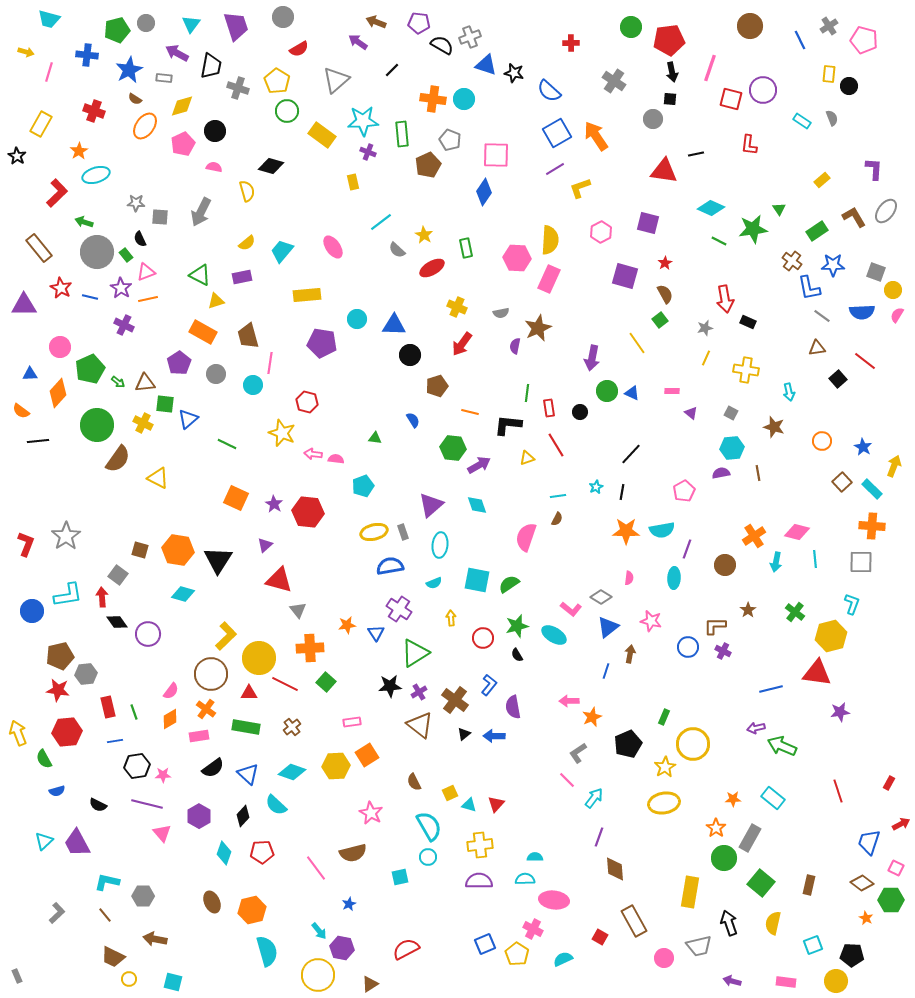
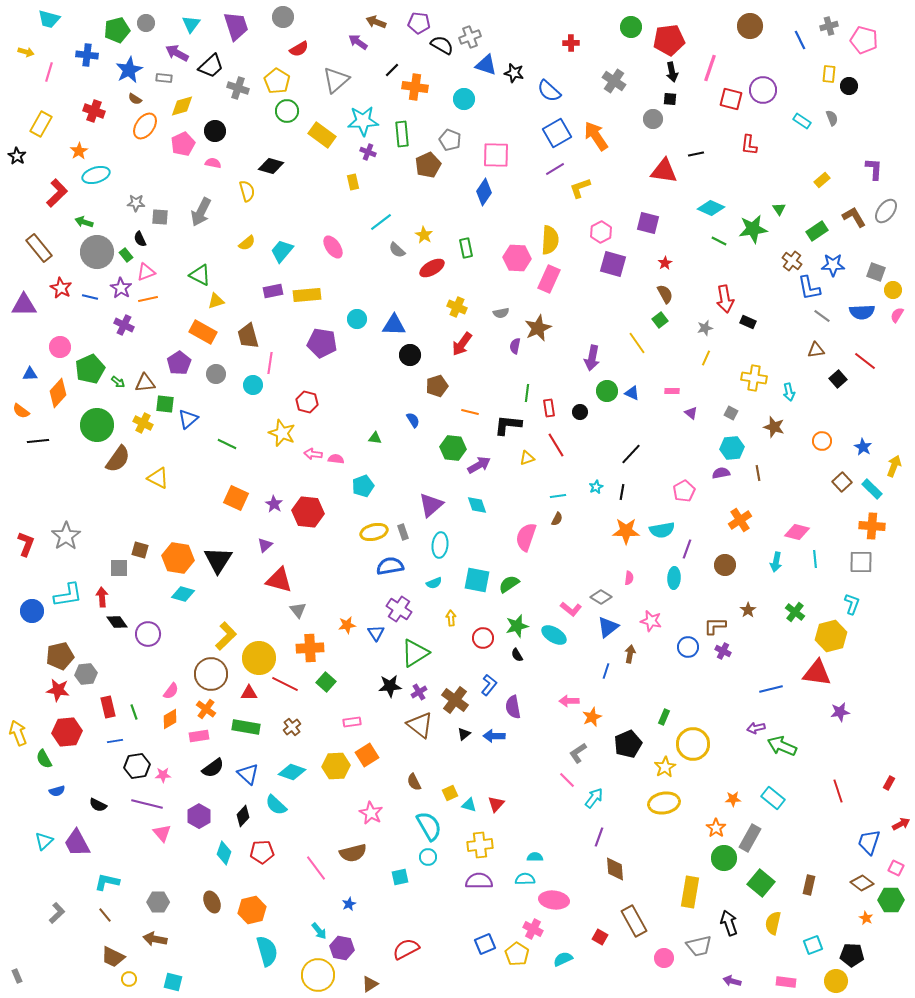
gray cross at (829, 26): rotated 18 degrees clockwise
black trapezoid at (211, 66): rotated 36 degrees clockwise
orange cross at (433, 99): moved 18 px left, 12 px up
pink semicircle at (214, 167): moved 1 px left, 4 px up
purple square at (625, 276): moved 12 px left, 12 px up
purple rectangle at (242, 277): moved 31 px right, 14 px down
brown triangle at (817, 348): moved 1 px left, 2 px down
yellow cross at (746, 370): moved 8 px right, 8 px down
orange cross at (754, 536): moved 14 px left, 16 px up
orange hexagon at (178, 550): moved 8 px down
gray square at (118, 575): moved 1 px right, 7 px up; rotated 36 degrees counterclockwise
gray hexagon at (143, 896): moved 15 px right, 6 px down
